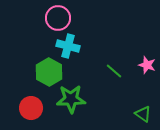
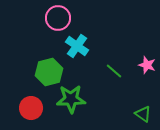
cyan cross: moved 9 px right; rotated 20 degrees clockwise
green hexagon: rotated 16 degrees clockwise
